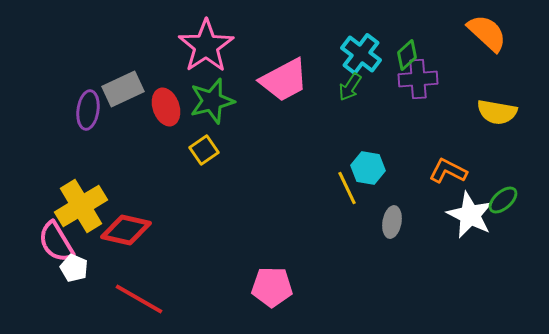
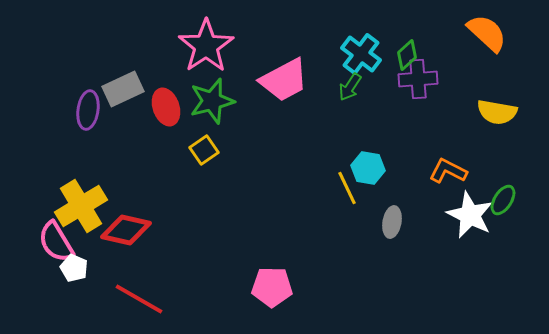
green ellipse: rotated 16 degrees counterclockwise
